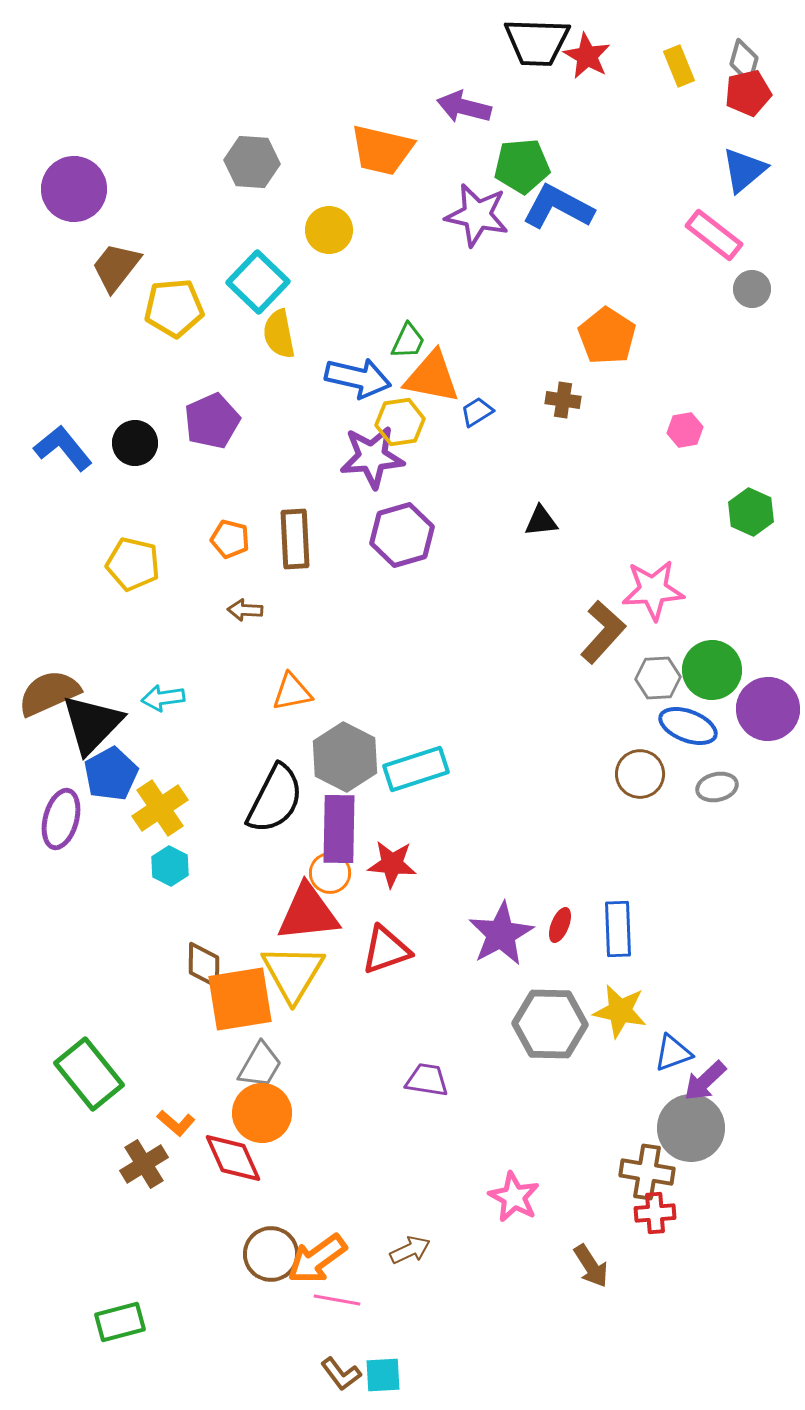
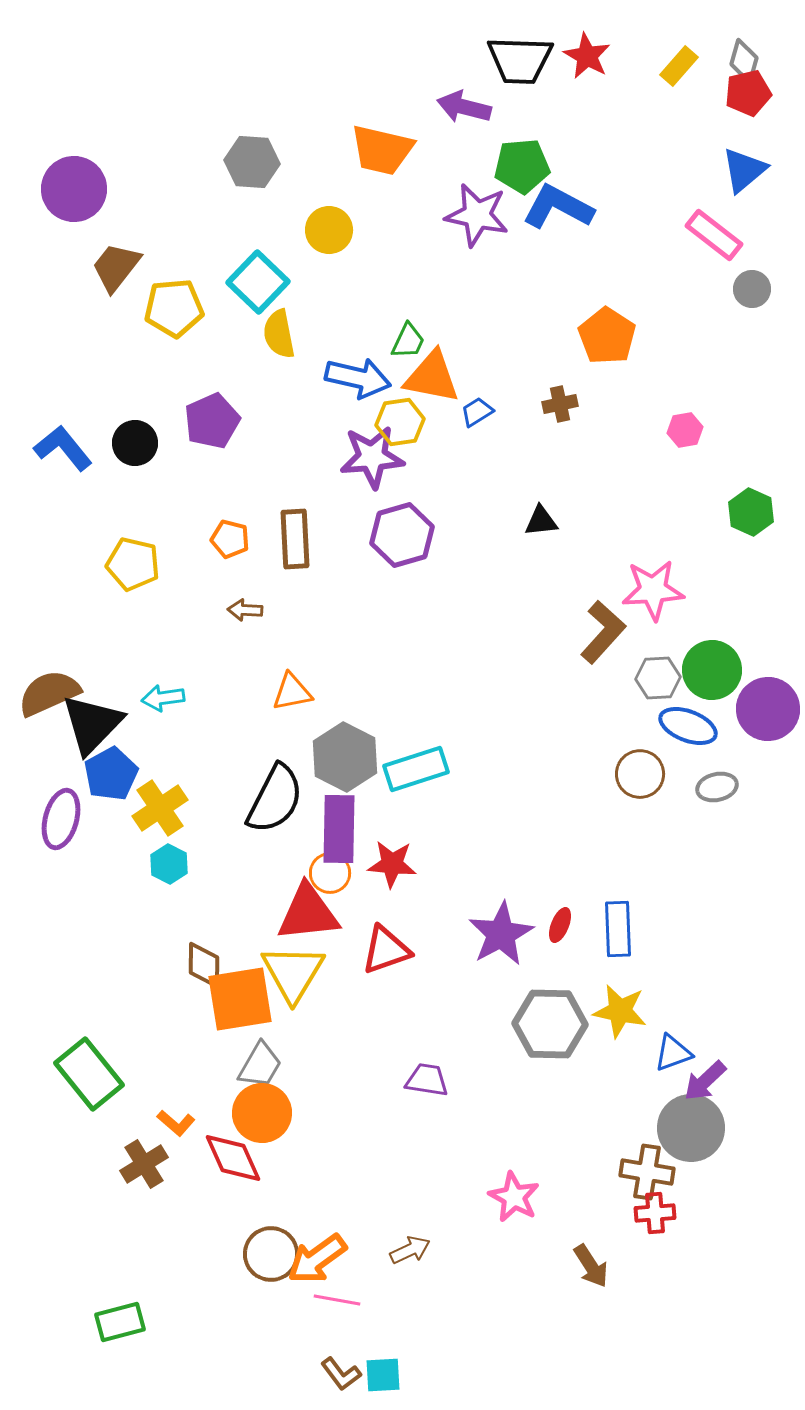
black trapezoid at (537, 42): moved 17 px left, 18 px down
yellow rectangle at (679, 66): rotated 63 degrees clockwise
brown cross at (563, 400): moved 3 px left, 4 px down; rotated 20 degrees counterclockwise
cyan hexagon at (170, 866): moved 1 px left, 2 px up
